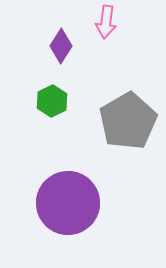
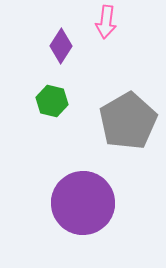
green hexagon: rotated 20 degrees counterclockwise
purple circle: moved 15 px right
